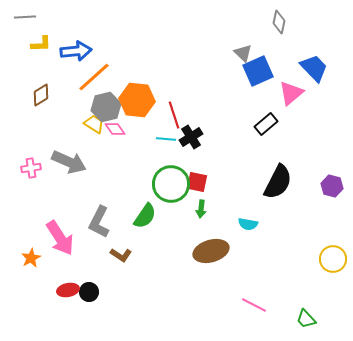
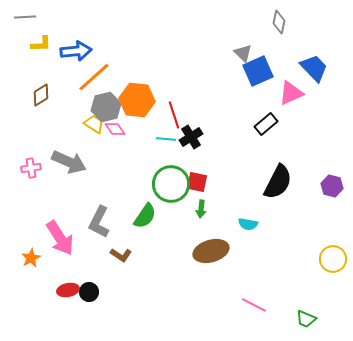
pink triangle: rotated 16 degrees clockwise
green trapezoid: rotated 25 degrees counterclockwise
